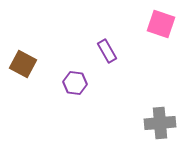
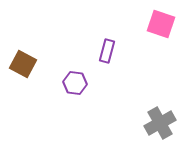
purple rectangle: rotated 45 degrees clockwise
gray cross: rotated 24 degrees counterclockwise
